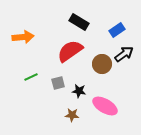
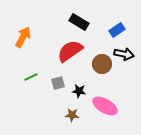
orange arrow: rotated 55 degrees counterclockwise
black arrow: rotated 48 degrees clockwise
